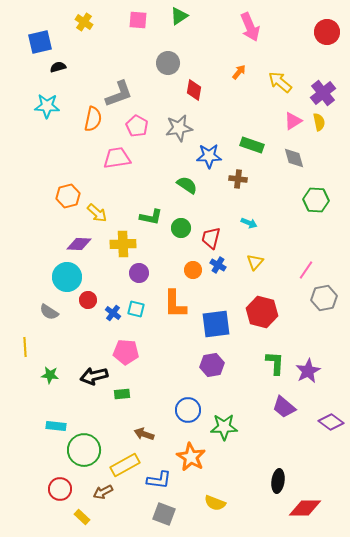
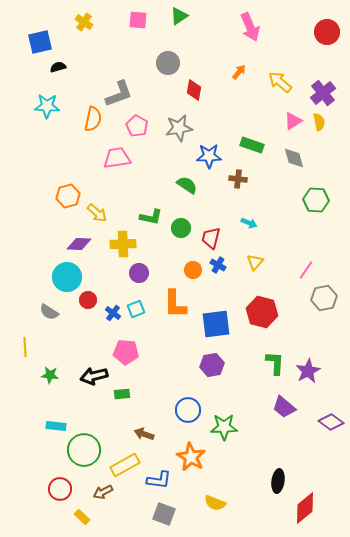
cyan square at (136, 309): rotated 36 degrees counterclockwise
red diamond at (305, 508): rotated 40 degrees counterclockwise
